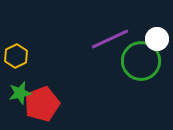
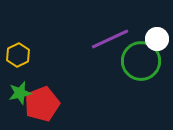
yellow hexagon: moved 2 px right, 1 px up
